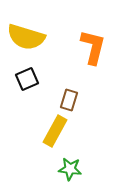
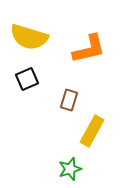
yellow semicircle: moved 3 px right
orange L-shape: moved 4 px left, 2 px down; rotated 63 degrees clockwise
yellow rectangle: moved 37 px right
green star: rotated 25 degrees counterclockwise
